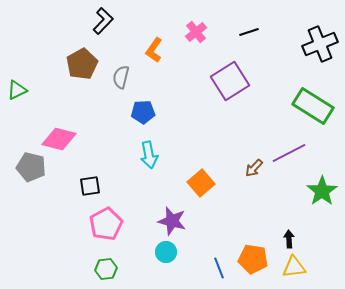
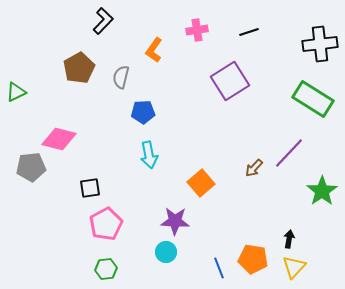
pink cross: moved 1 px right, 2 px up; rotated 30 degrees clockwise
black cross: rotated 16 degrees clockwise
brown pentagon: moved 3 px left, 4 px down
green triangle: moved 1 px left, 2 px down
green rectangle: moved 7 px up
purple line: rotated 20 degrees counterclockwise
gray pentagon: rotated 20 degrees counterclockwise
black square: moved 2 px down
purple star: moved 3 px right; rotated 12 degrees counterclockwise
black arrow: rotated 12 degrees clockwise
yellow triangle: rotated 40 degrees counterclockwise
